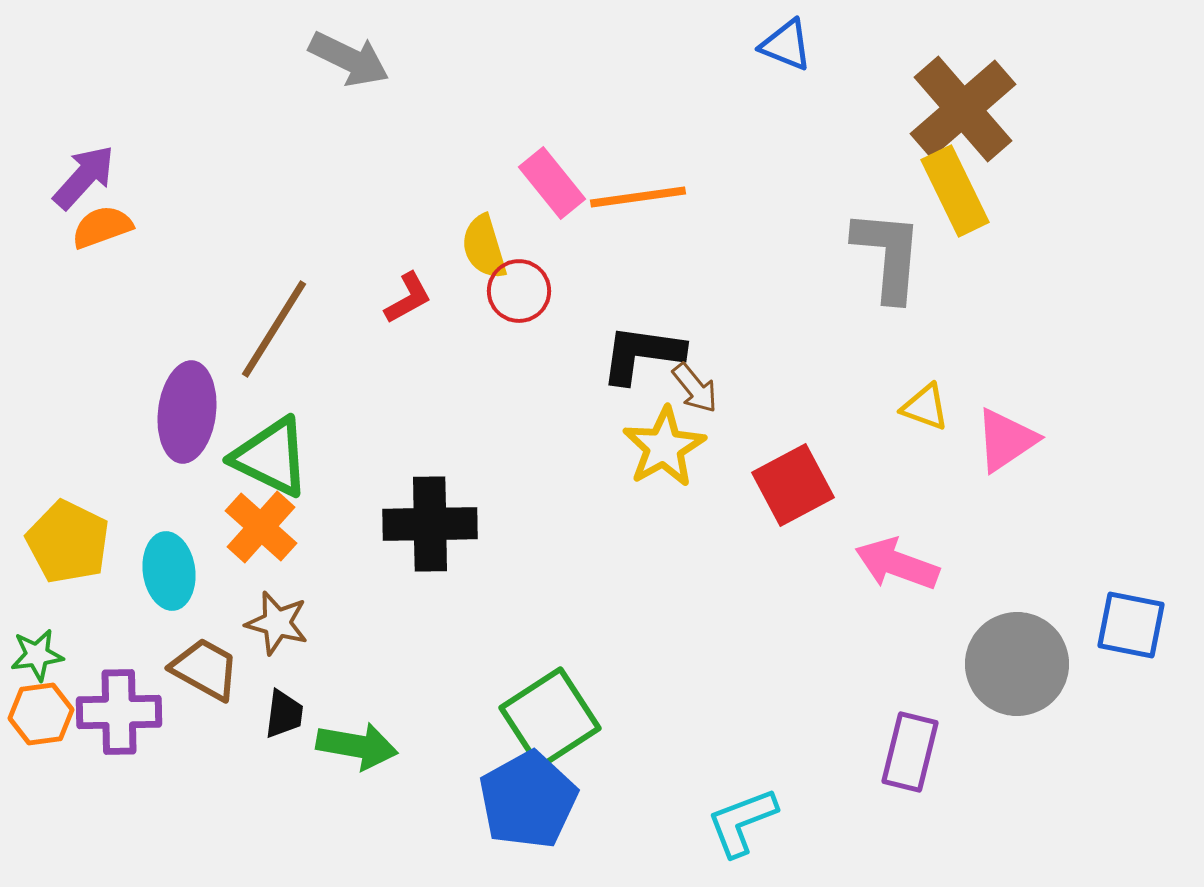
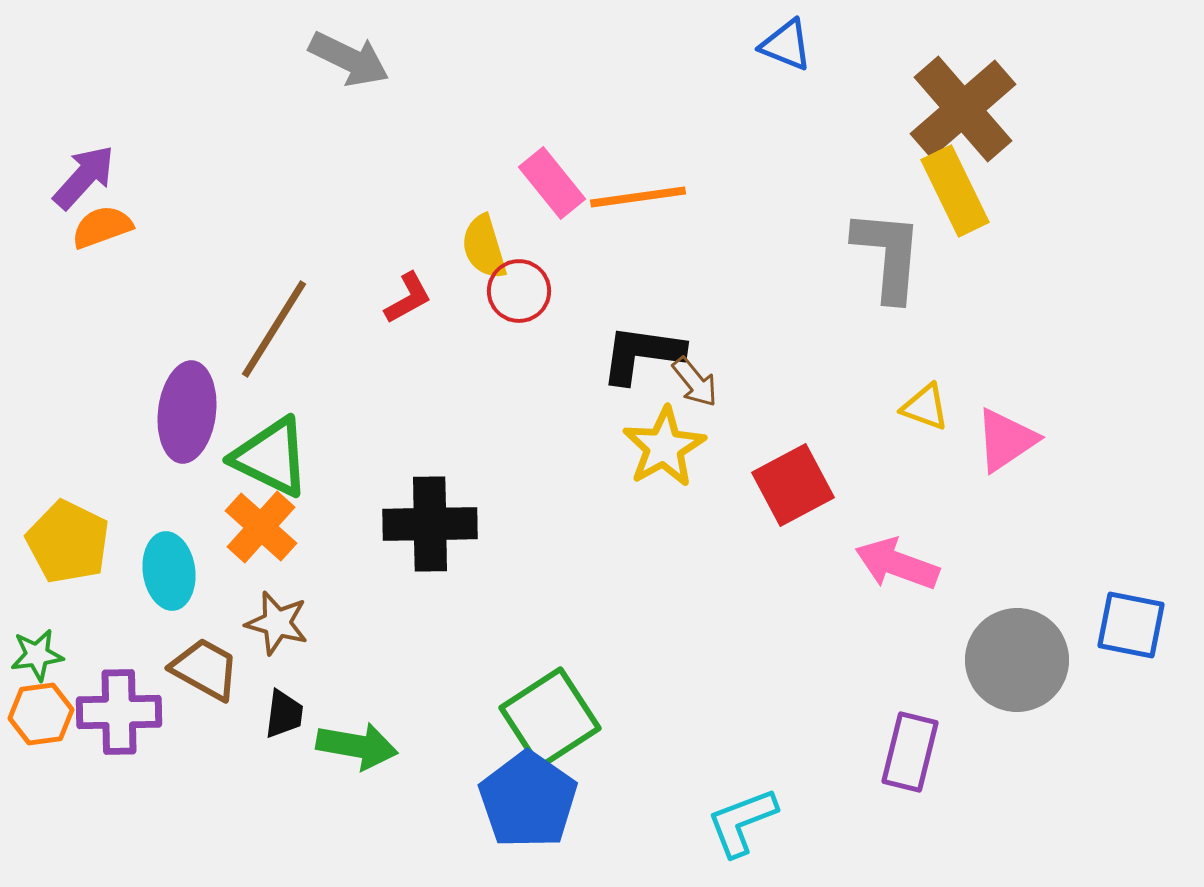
brown arrow: moved 6 px up
gray circle: moved 4 px up
blue pentagon: rotated 8 degrees counterclockwise
